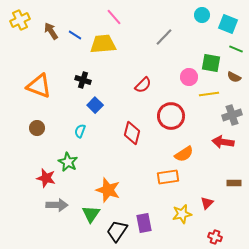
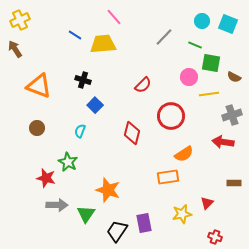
cyan circle: moved 6 px down
brown arrow: moved 36 px left, 18 px down
green line: moved 41 px left, 4 px up
green triangle: moved 5 px left
